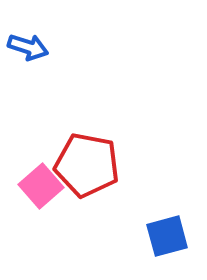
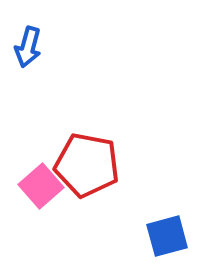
blue arrow: rotated 87 degrees clockwise
